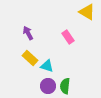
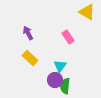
cyan triangle: moved 13 px right; rotated 48 degrees clockwise
purple circle: moved 7 px right, 6 px up
